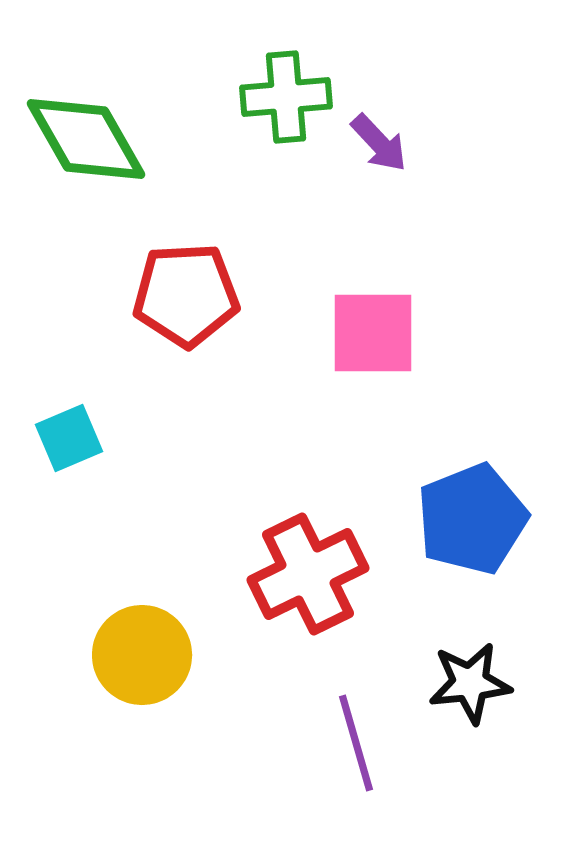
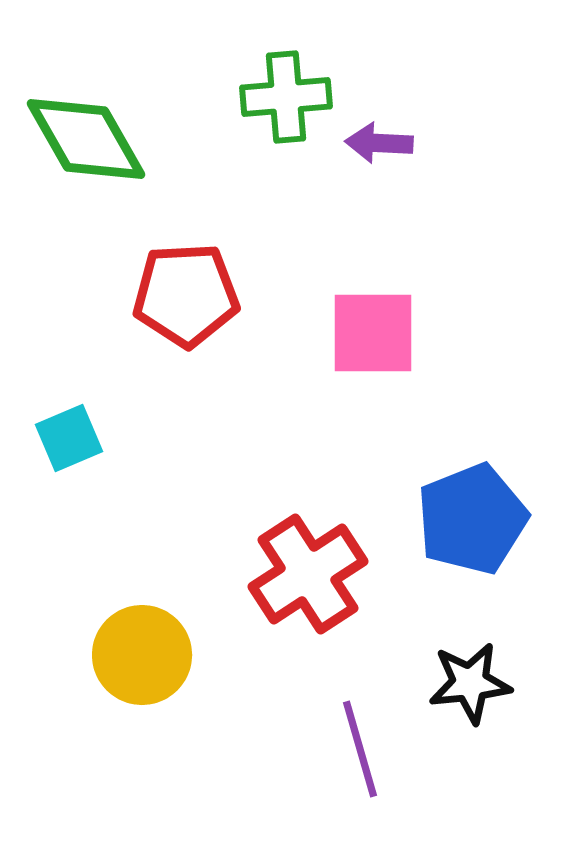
purple arrow: rotated 136 degrees clockwise
red cross: rotated 7 degrees counterclockwise
purple line: moved 4 px right, 6 px down
